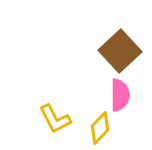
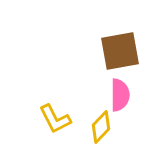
brown square: rotated 33 degrees clockwise
yellow diamond: moved 1 px right, 1 px up
